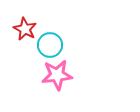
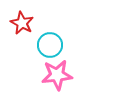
red star: moved 3 px left, 6 px up
